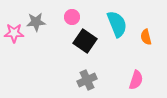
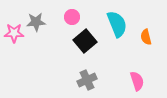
black square: rotated 15 degrees clockwise
pink semicircle: moved 1 px right, 1 px down; rotated 36 degrees counterclockwise
